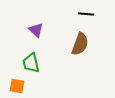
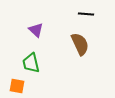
brown semicircle: rotated 45 degrees counterclockwise
